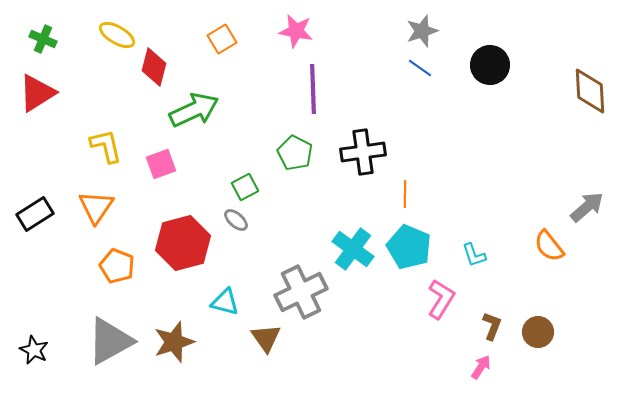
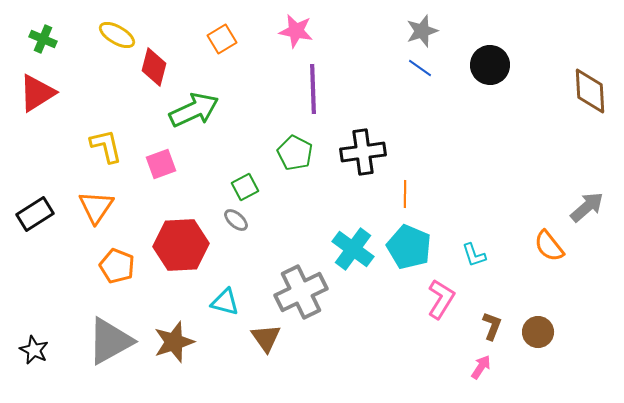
red hexagon: moved 2 px left, 2 px down; rotated 12 degrees clockwise
